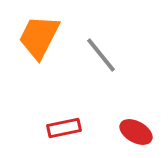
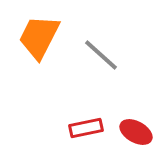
gray line: rotated 9 degrees counterclockwise
red rectangle: moved 22 px right
